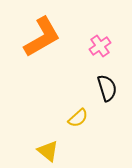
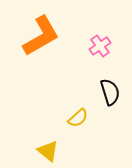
orange L-shape: moved 1 px left, 1 px up
black semicircle: moved 3 px right, 4 px down
